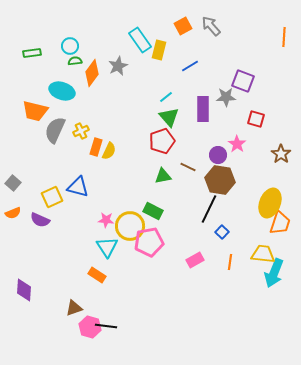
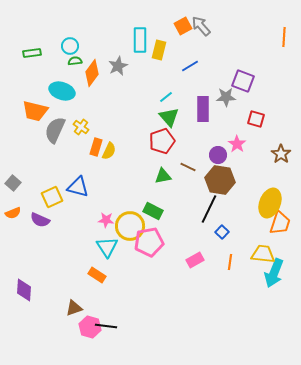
gray arrow at (211, 26): moved 10 px left
cyan rectangle at (140, 40): rotated 35 degrees clockwise
yellow cross at (81, 131): moved 4 px up; rotated 28 degrees counterclockwise
